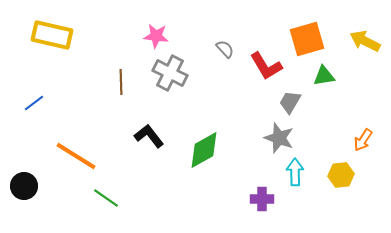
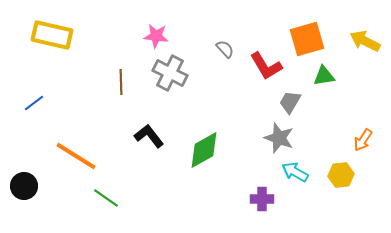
cyan arrow: rotated 60 degrees counterclockwise
